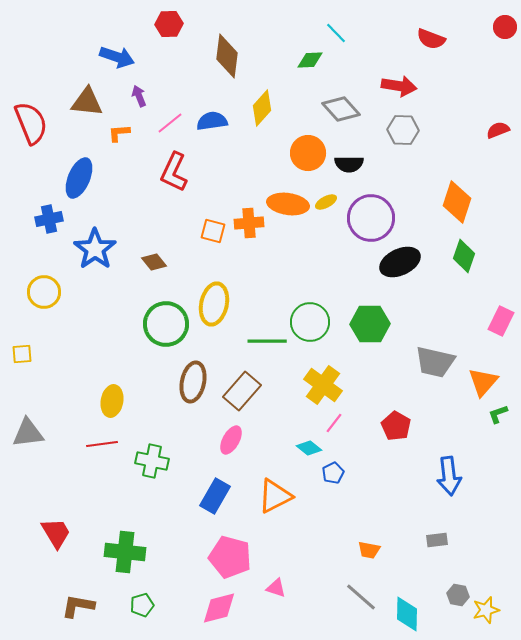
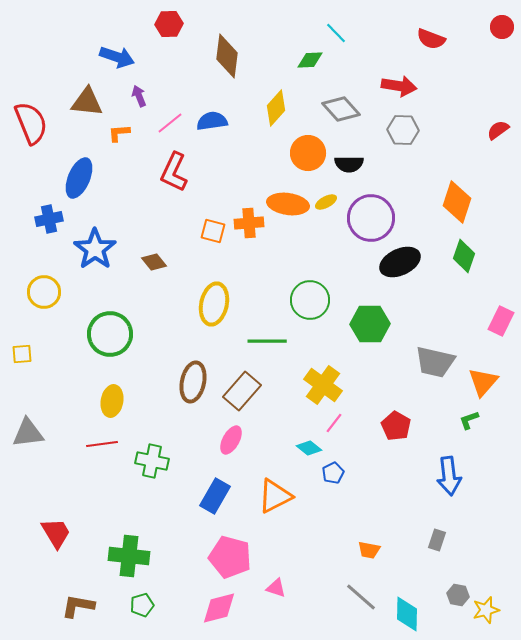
red circle at (505, 27): moved 3 px left
yellow diamond at (262, 108): moved 14 px right
red semicircle at (498, 130): rotated 15 degrees counterclockwise
green circle at (310, 322): moved 22 px up
green circle at (166, 324): moved 56 px left, 10 px down
green L-shape at (498, 414): moved 29 px left, 6 px down
gray rectangle at (437, 540): rotated 65 degrees counterclockwise
green cross at (125, 552): moved 4 px right, 4 px down
